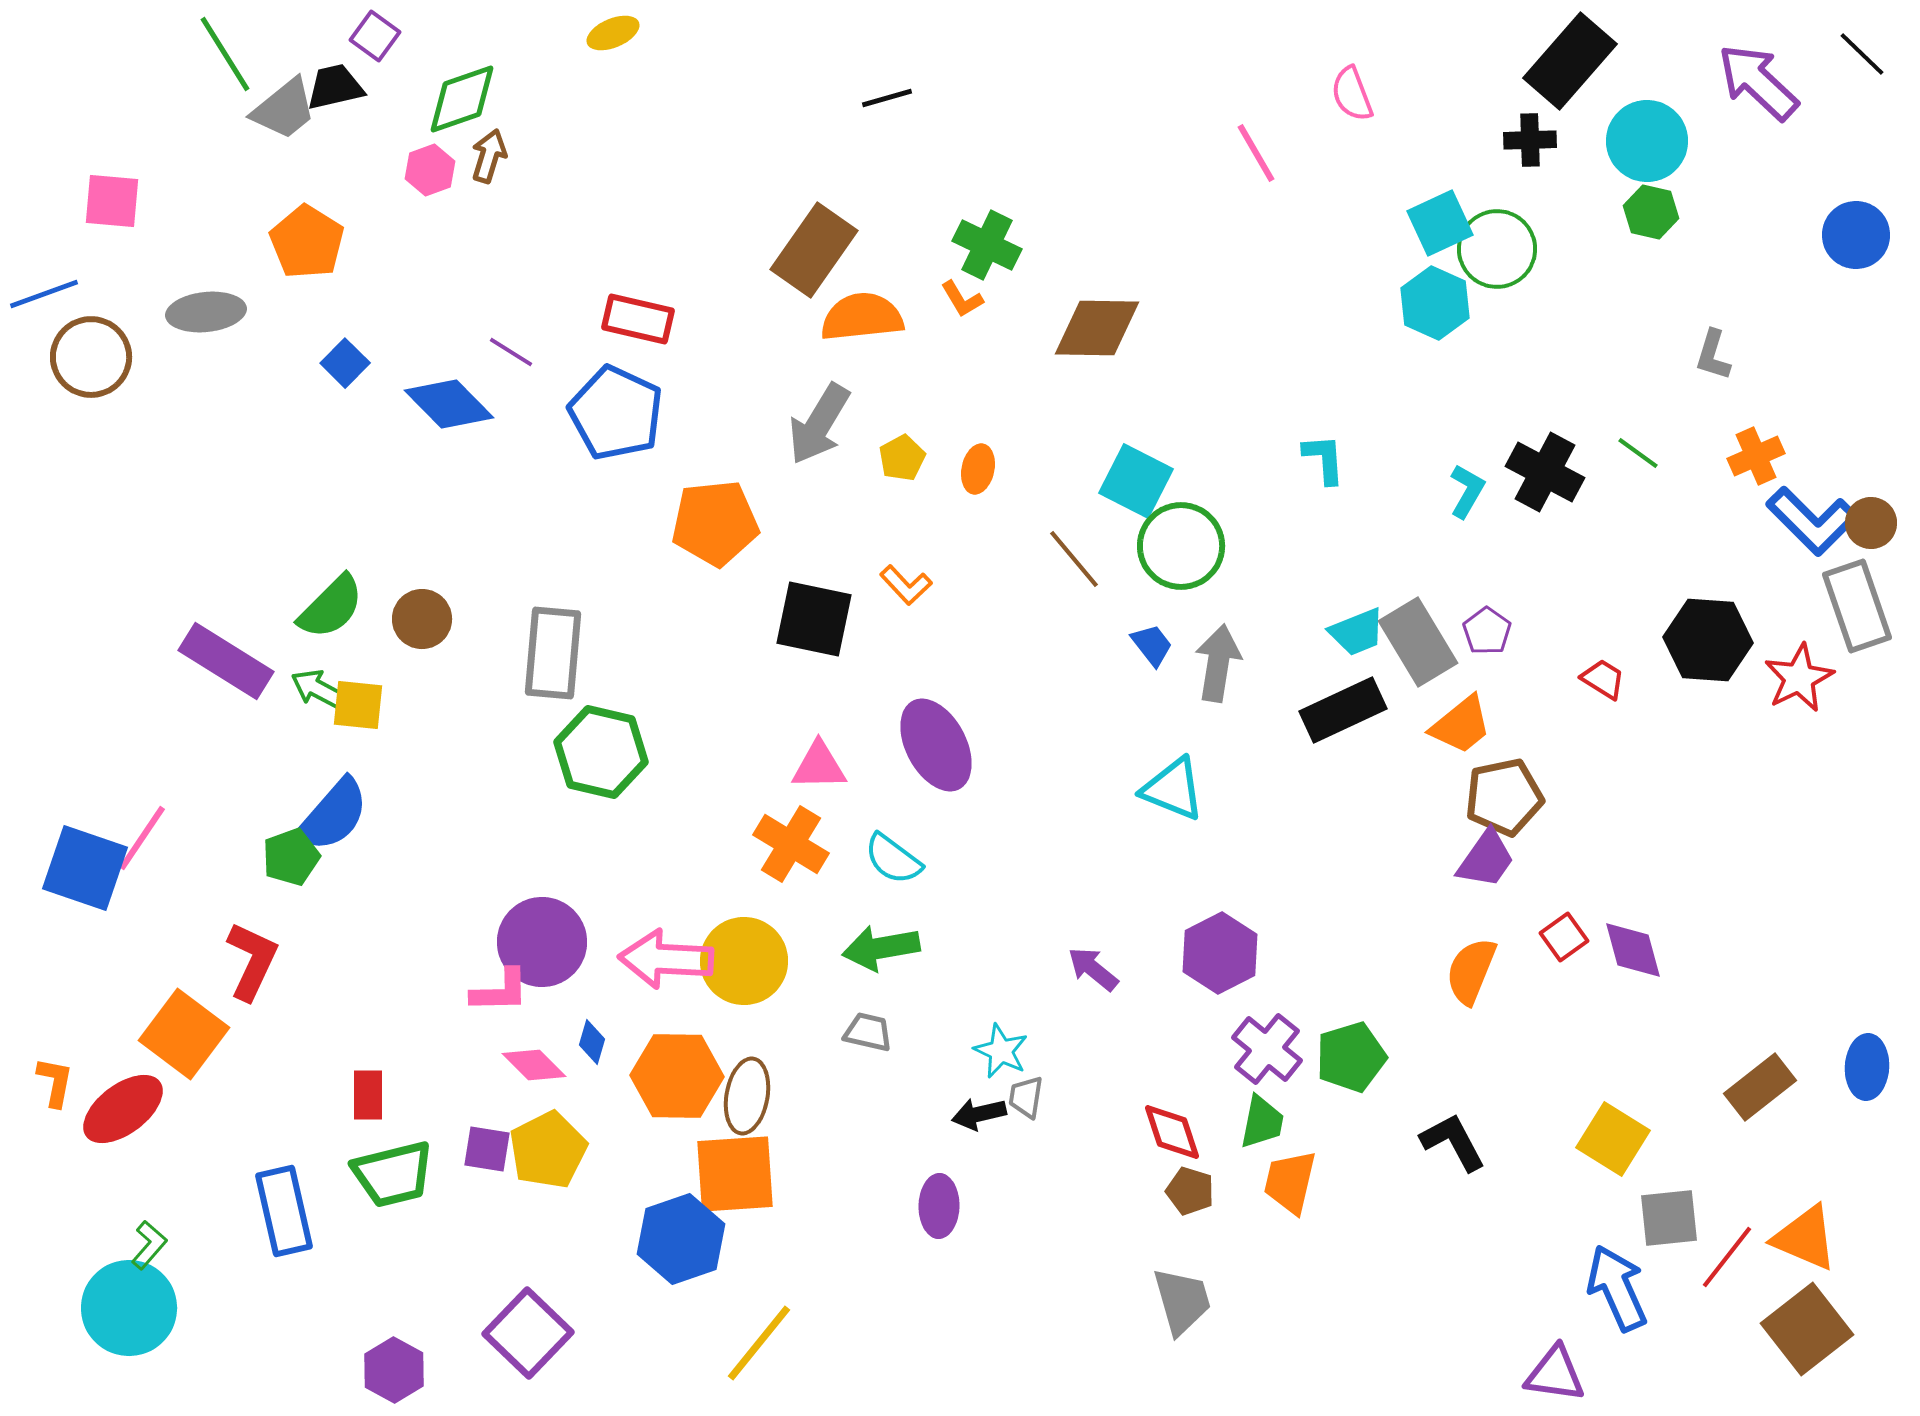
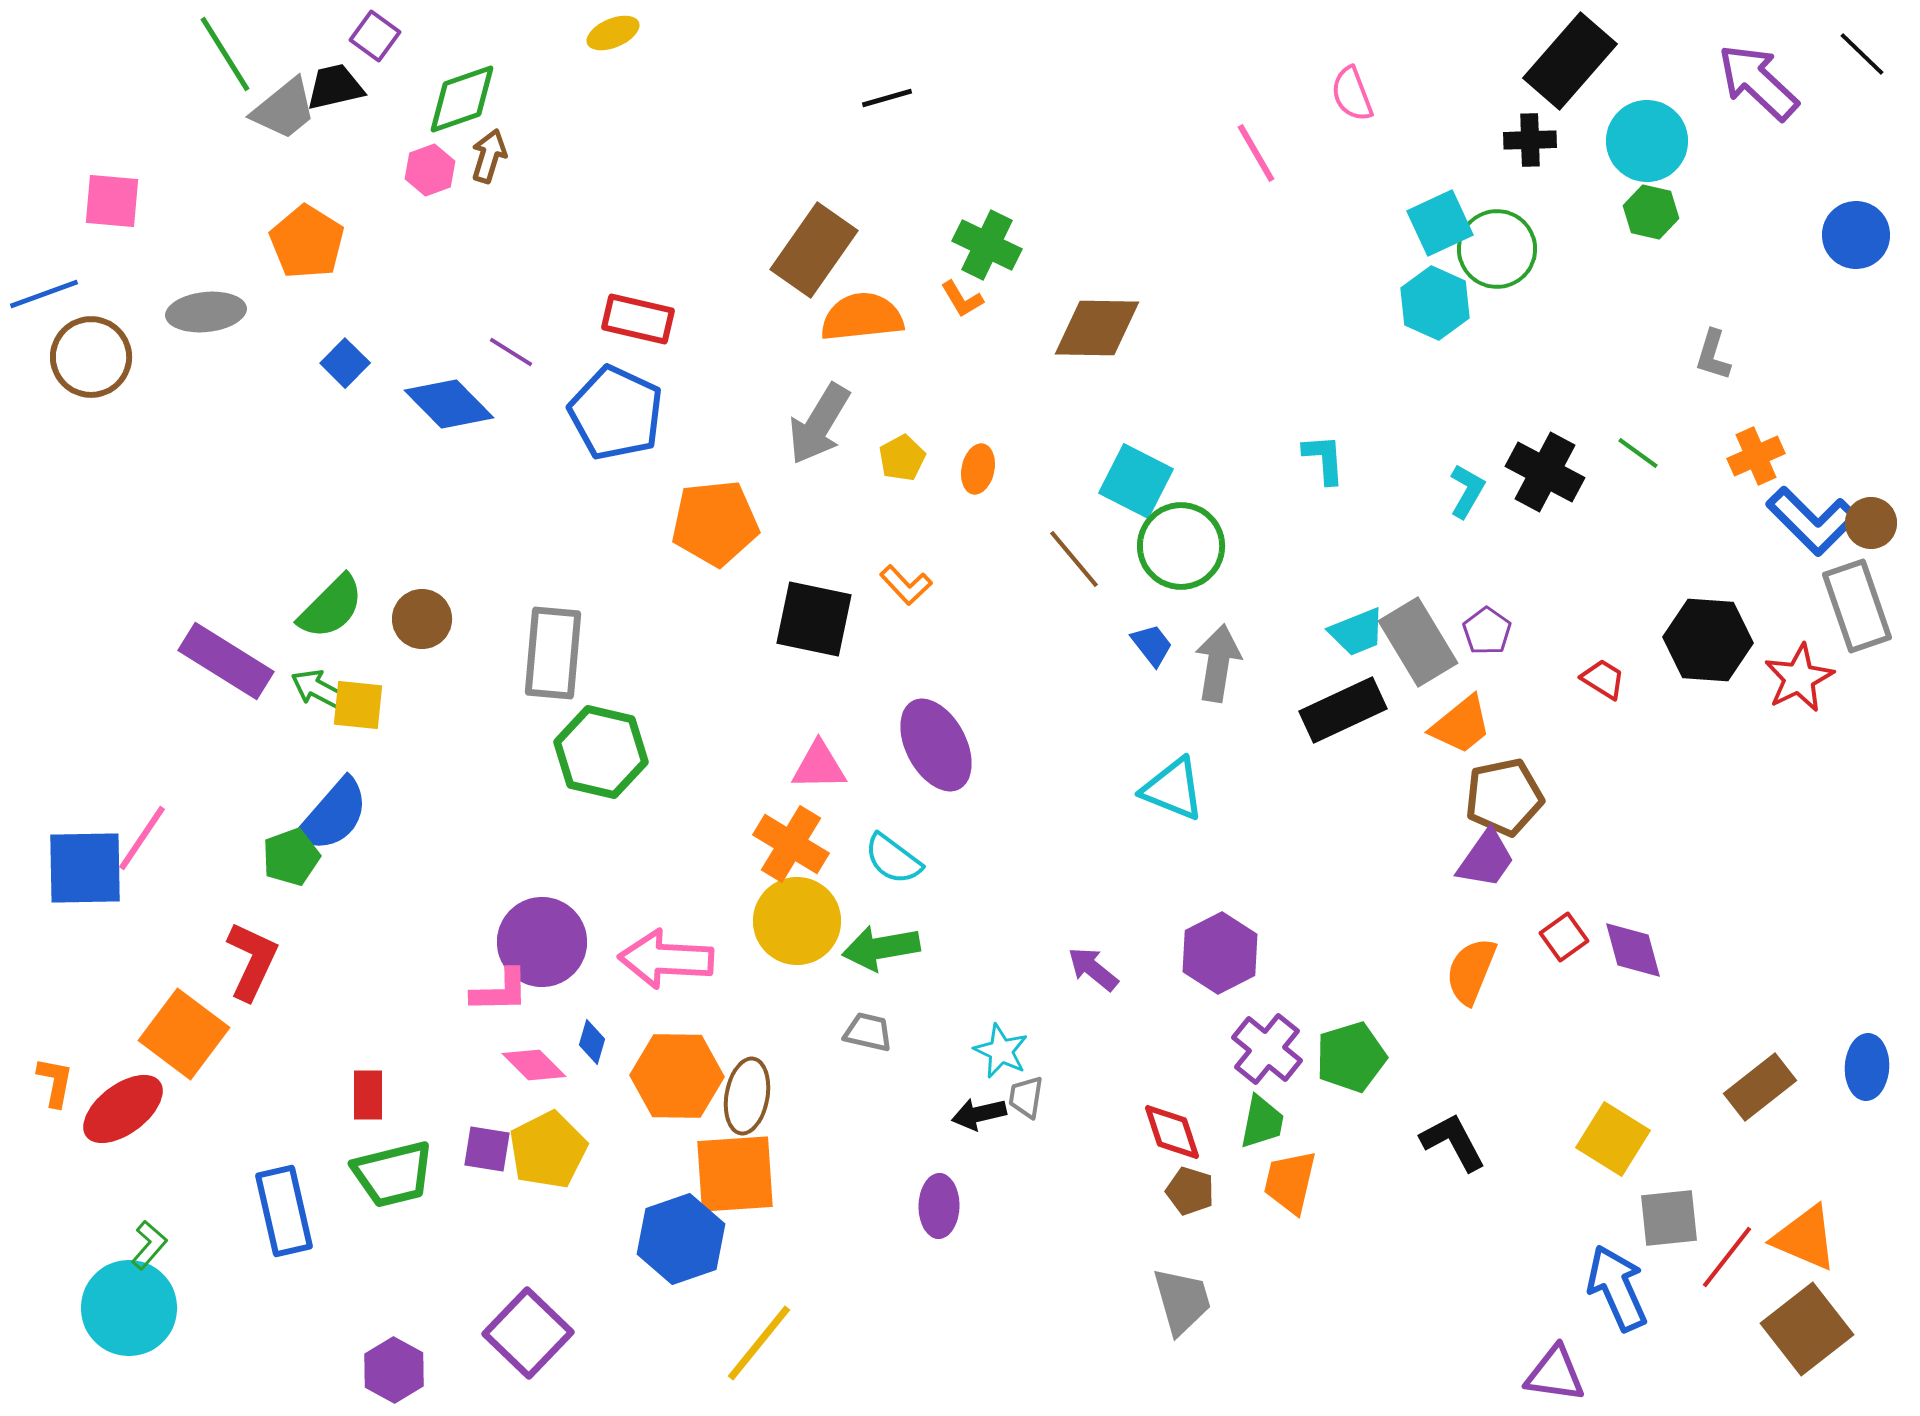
blue square at (85, 868): rotated 20 degrees counterclockwise
yellow circle at (744, 961): moved 53 px right, 40 px up
